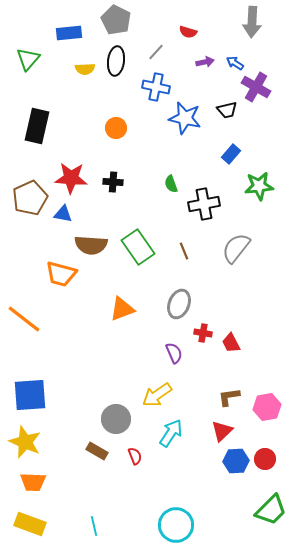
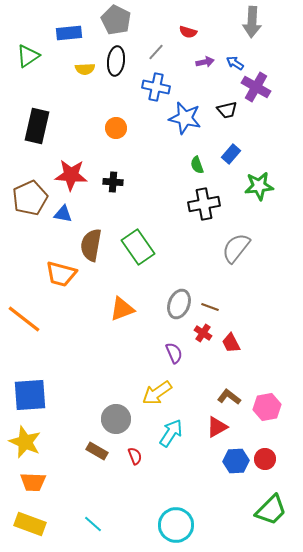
green triangle at (28, 59): moved 3 px up; rotated 15 degrees clockwise
red star at (71, 178): moved 3 px up
green semicircle at (171, 184): moved 26 px right, 19 px up
brown semicircle at (91, 245): rotated 96 degrees clockwise
brown line at (184, 251): moved 26 px right, 56 px down; rotated 48 degrees counterclockwise
red cross at (203, 333): rotated 24 degrees clockwise
yellow arrow at (157, 395): moved 2 px up
brown L-shape at (229, 397): rotated 45 degrees clockwise
red triangle at (222, 431): moved 5 px left, 4 px up; rotated 15 degrees clockwise
cyan line at (94, 526): moved 1 px left, 2 px up; rotated 36 degrees counterclockwise
